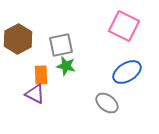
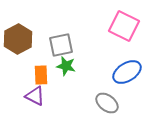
purple triangle: moved 2 px down
